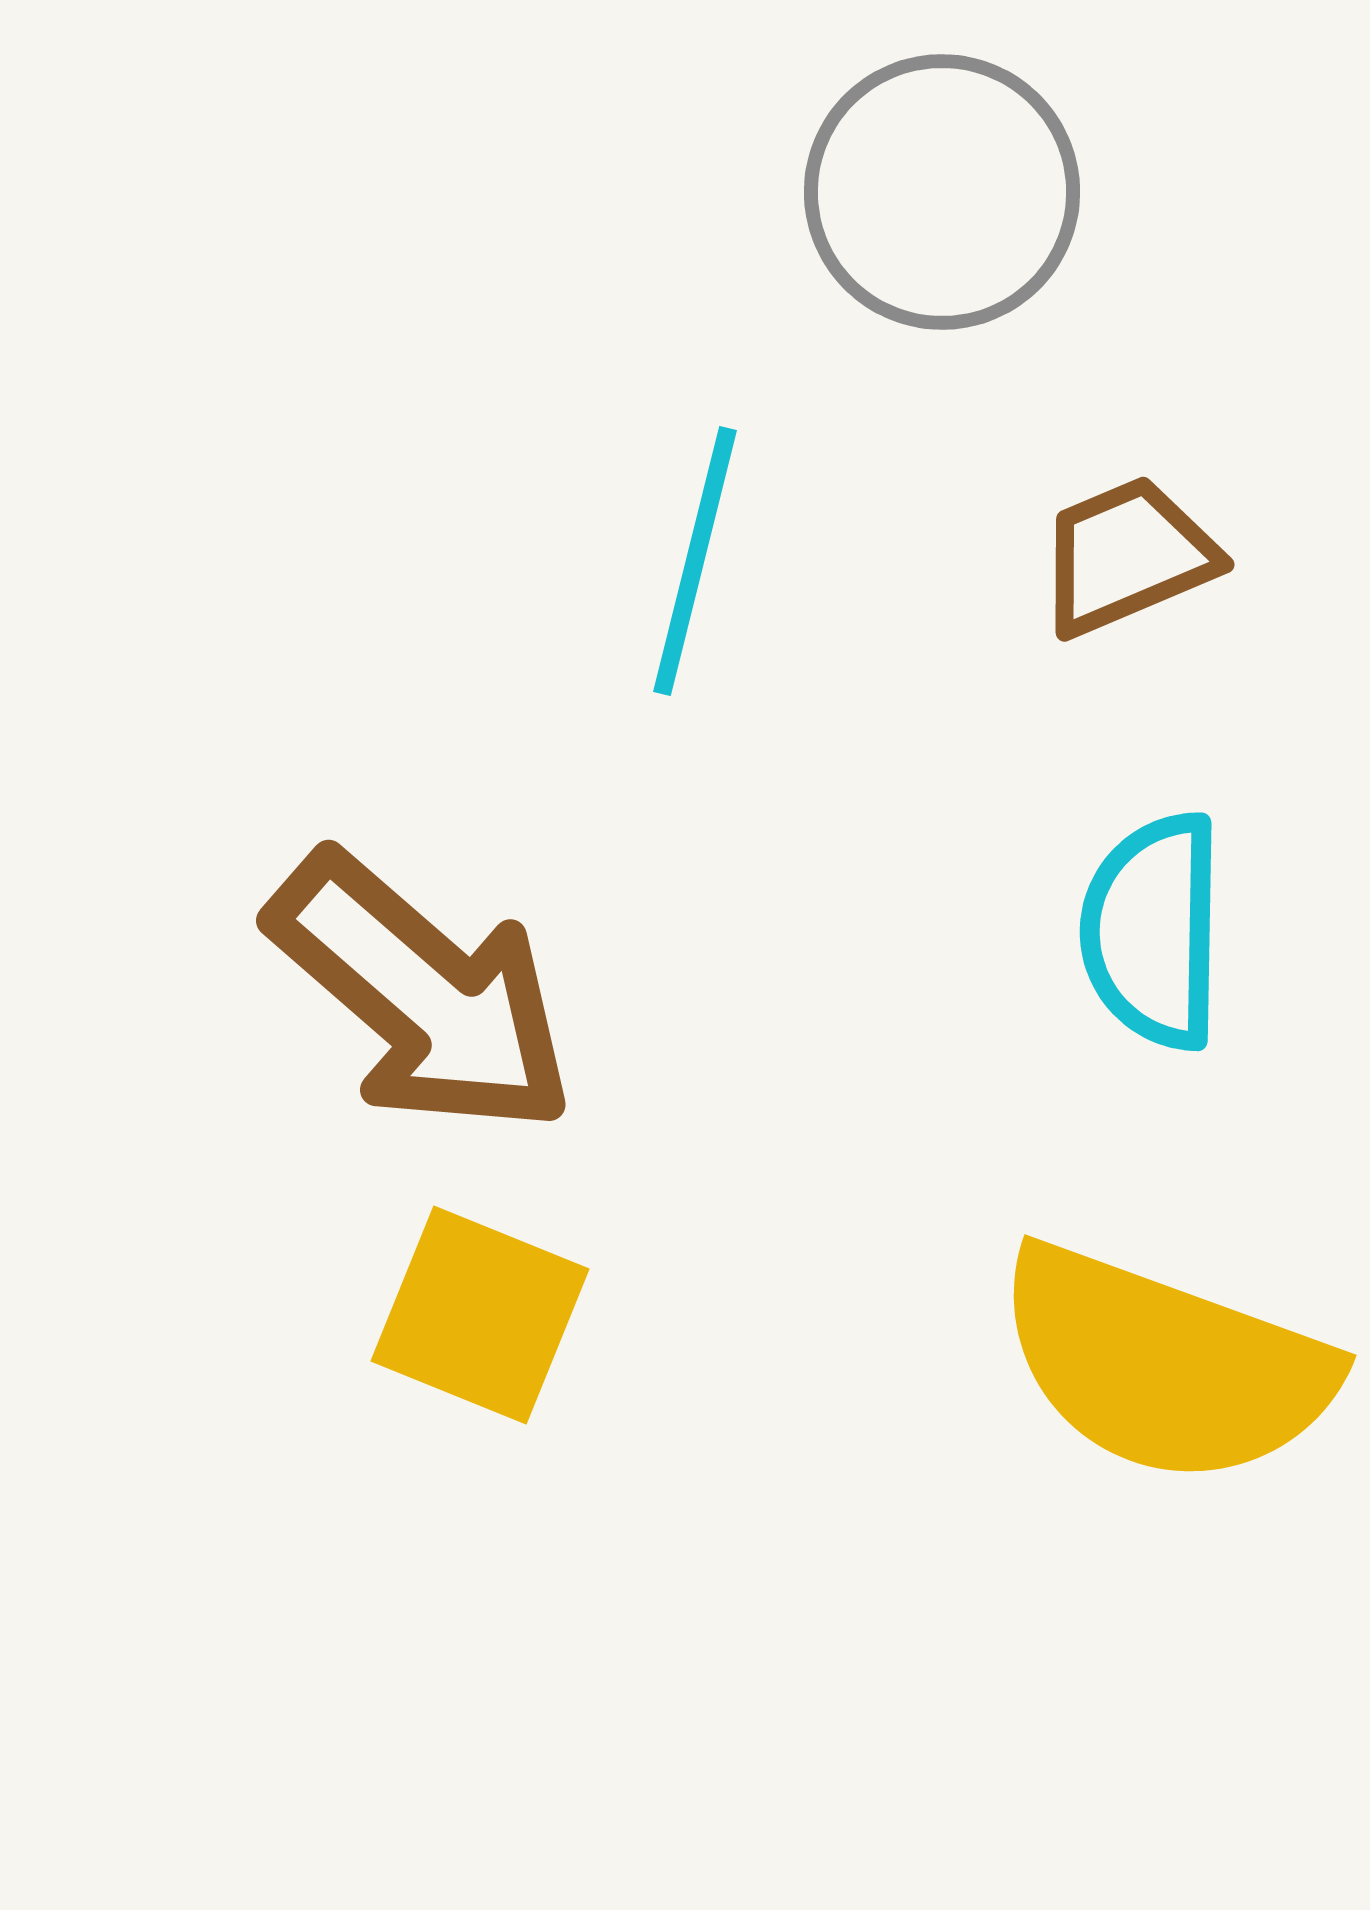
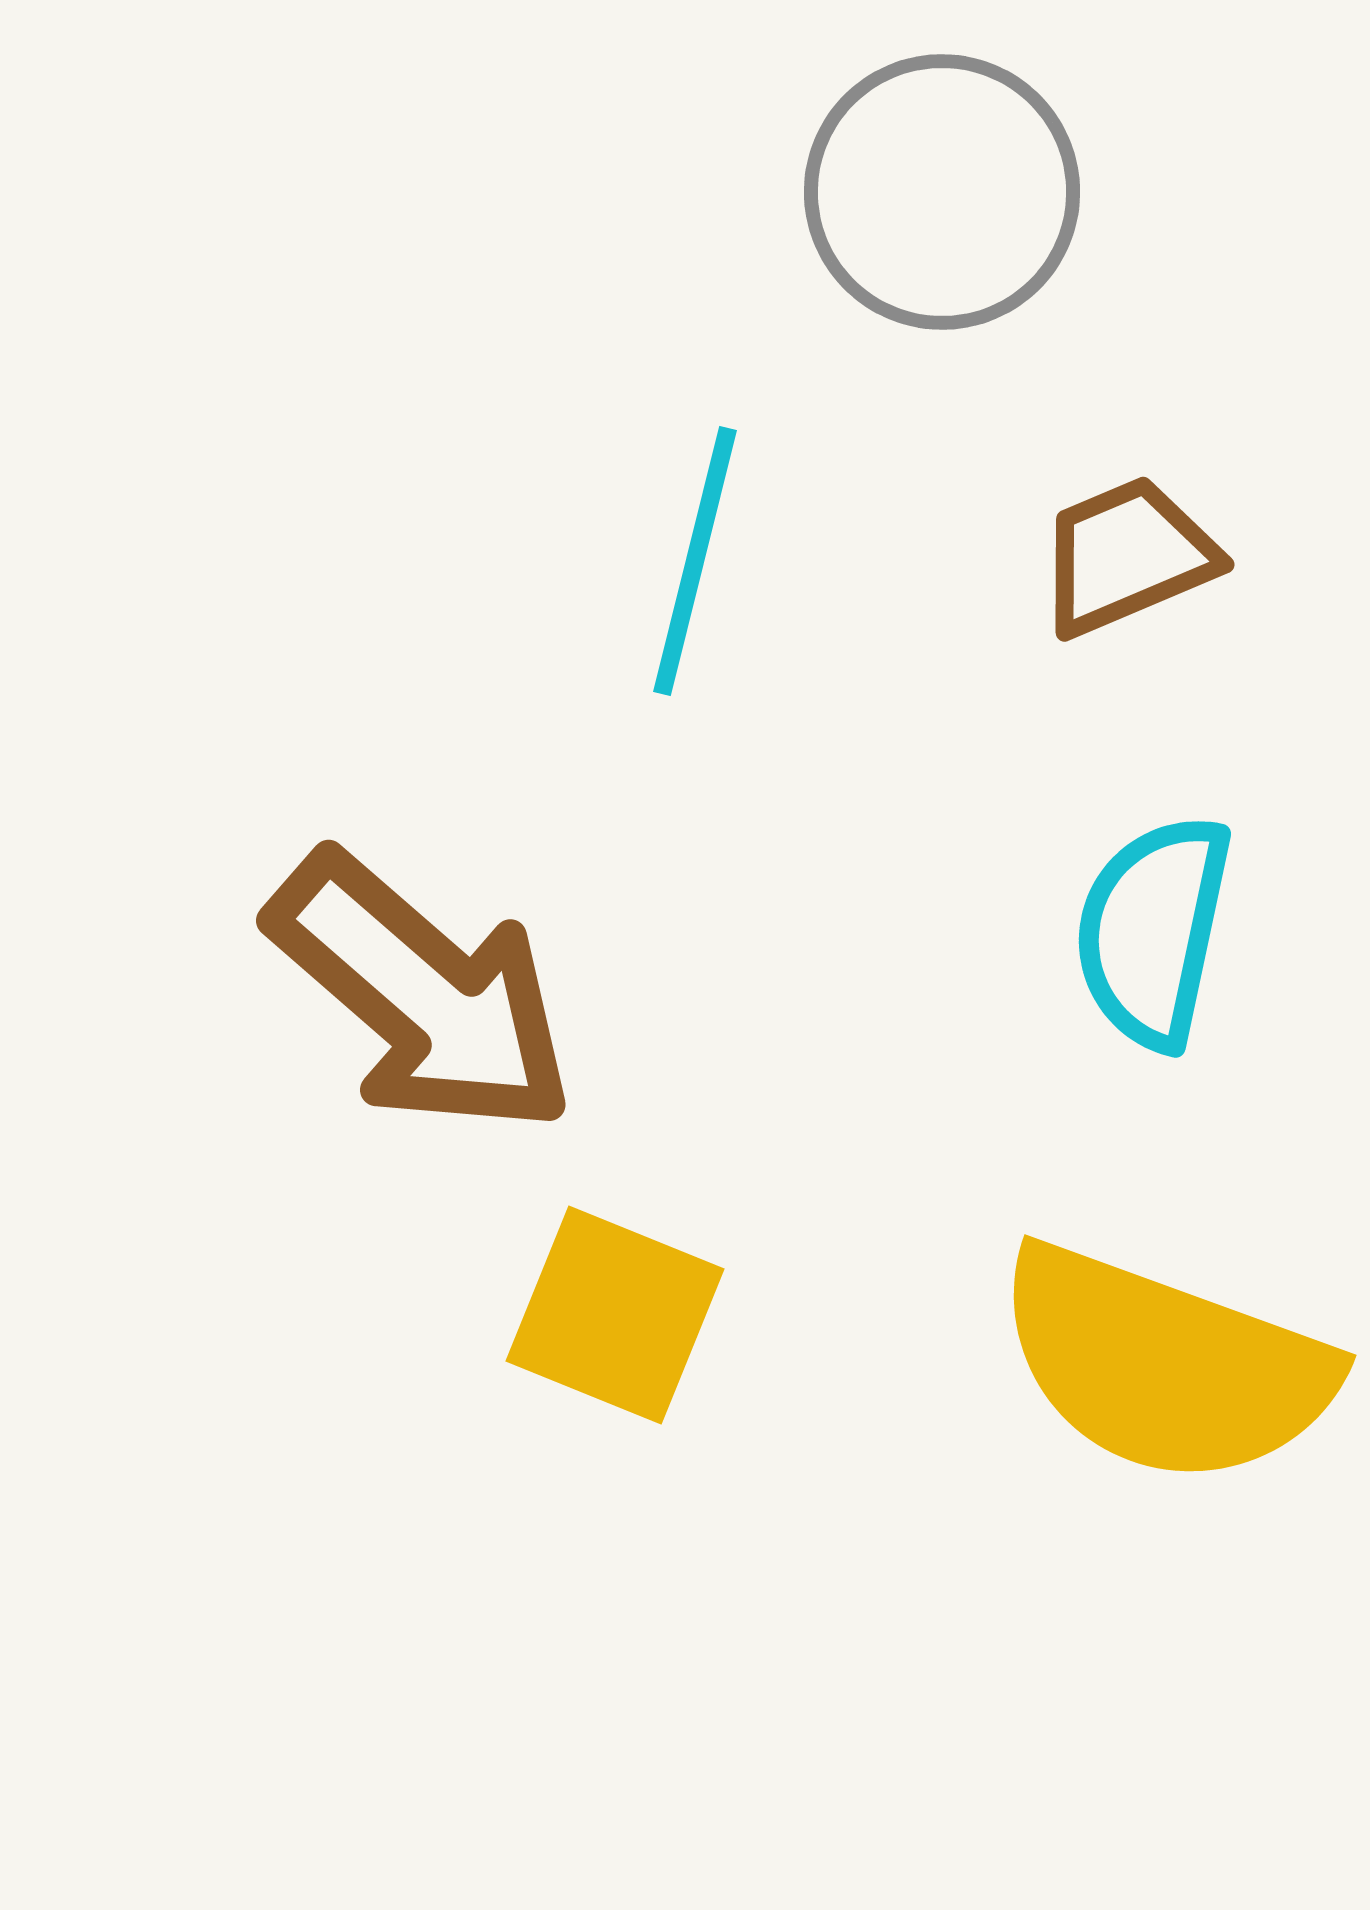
cyan semicircle: rotated 11 degrees clockwise
yellow square: moved 135 px right
